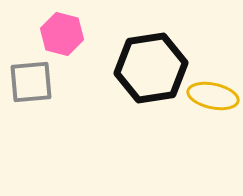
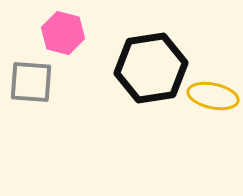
pink hexagon: moved 1 px right, 1 px up
gray square: rotated 9 degrees clockwise
